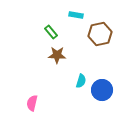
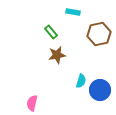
cyan rectangle: moved 3 px left, 3 px up
brown hexagon: moved 1 px left
brown star: rotated 12 degrees counterclockwise
blue circle: moved 2 px left
